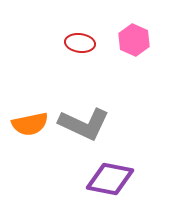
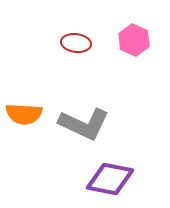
red ellipse: moved 4 px left
orange semicircle: moved 6 px left, 10 px up; rotated 15 degrees clockwise
